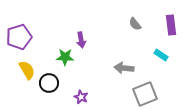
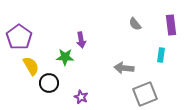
purple pentagon: rotated 20 degrees counterclockwise
cyan rectangle: rotated 64 degrees clockwise
yellow semicircle: moved 4 px right, 4 px up
